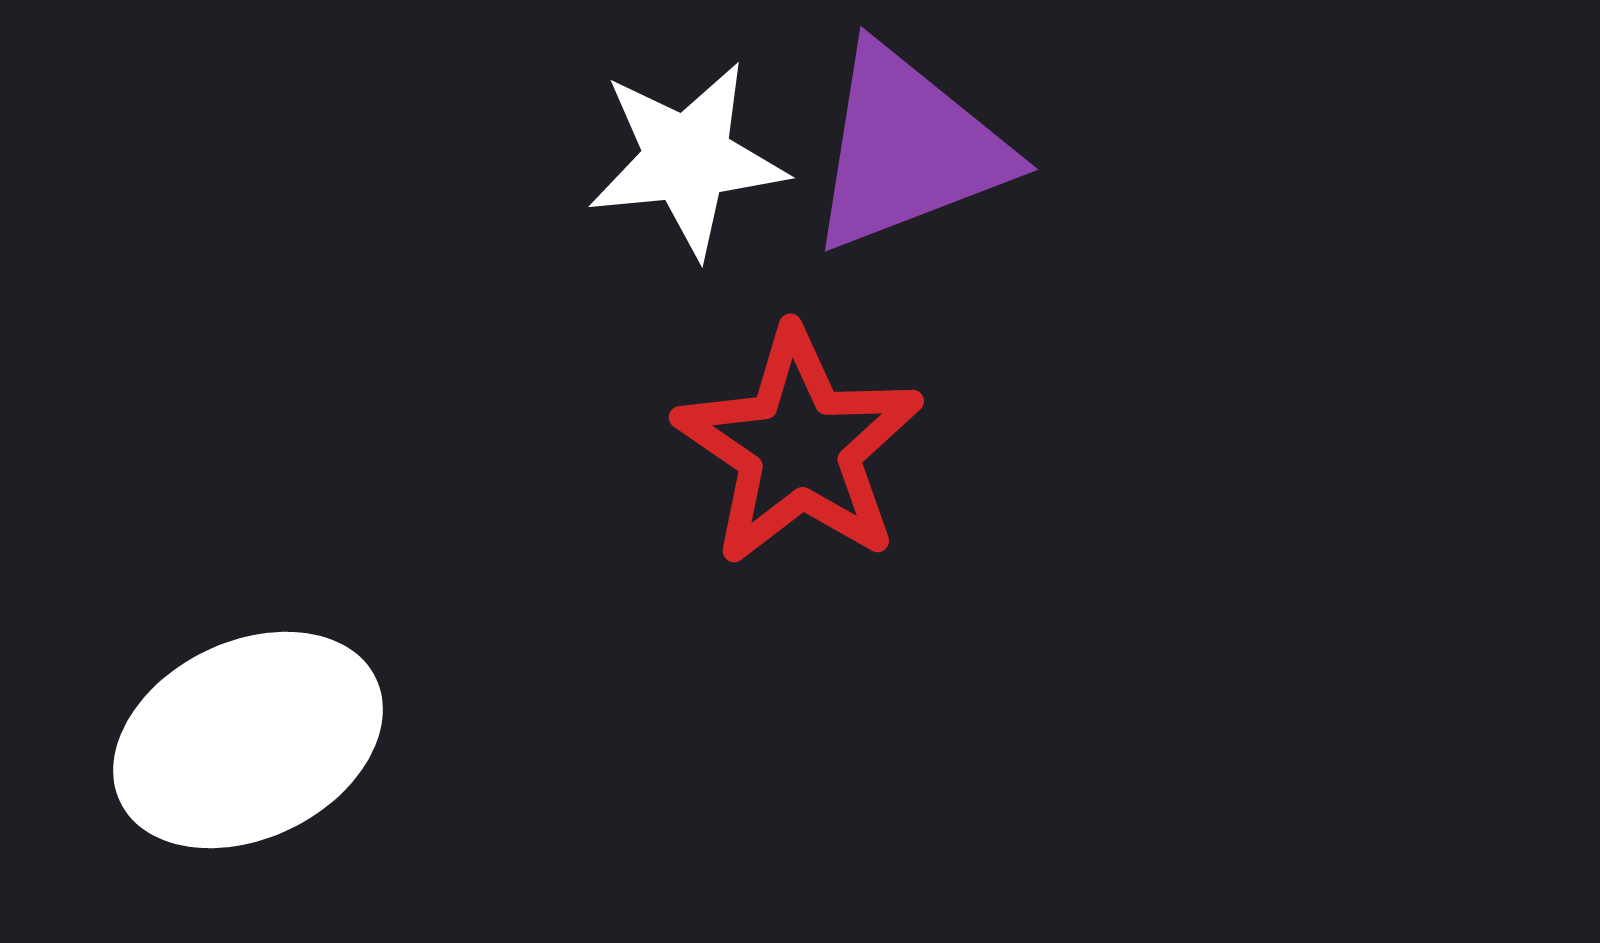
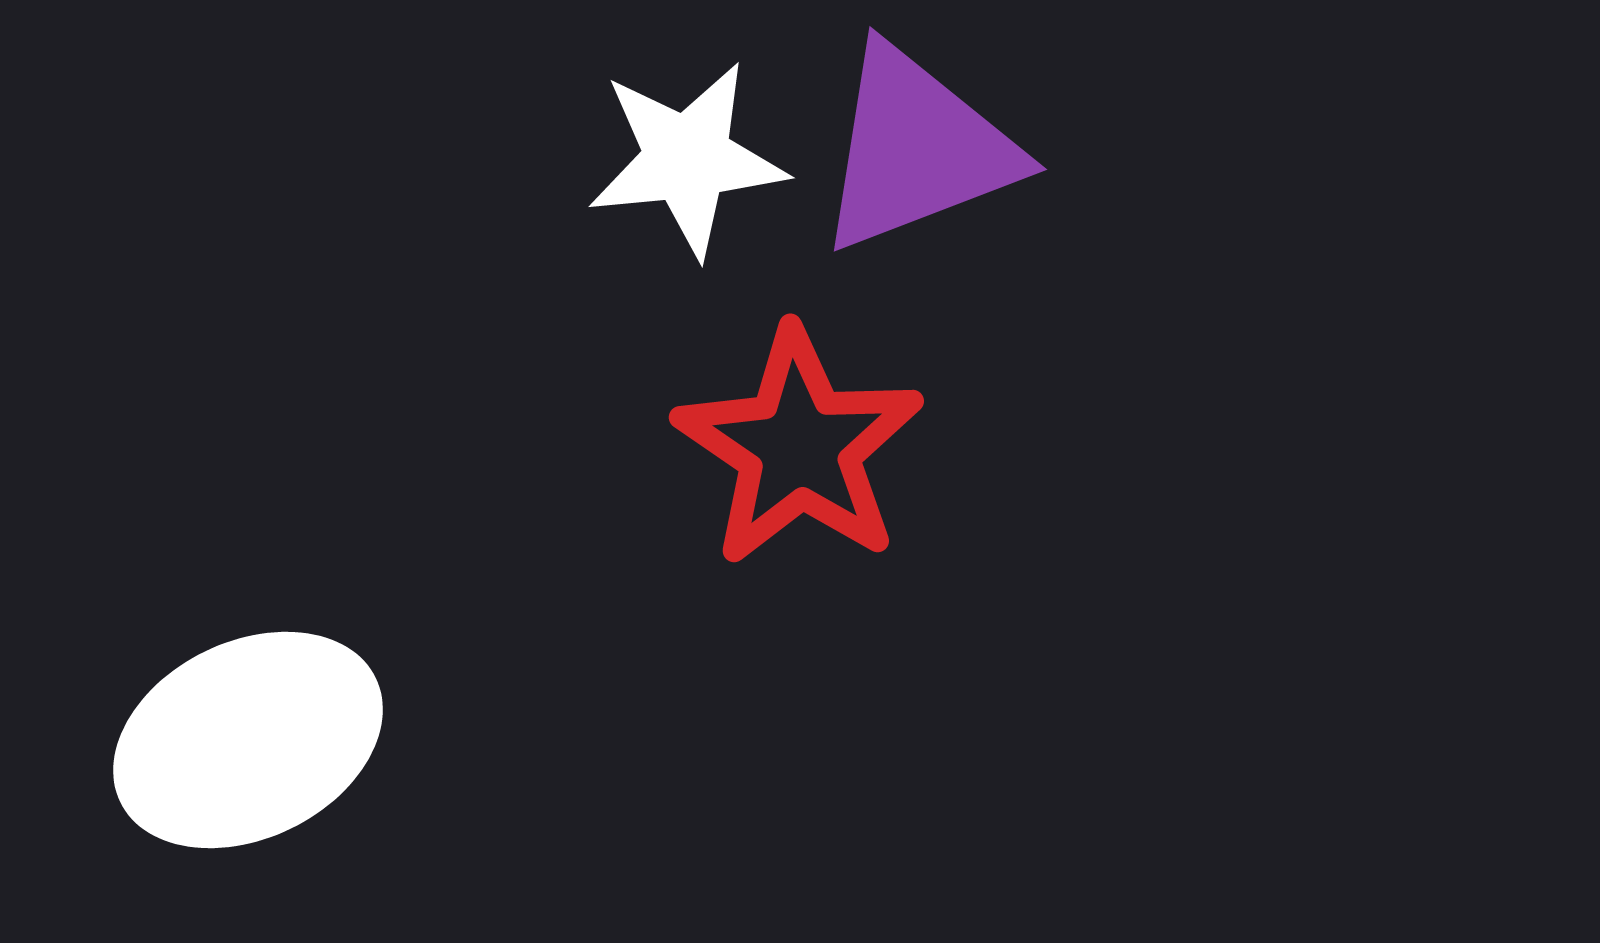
purple triangle: moved 9 px right
